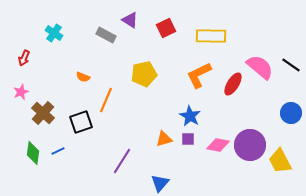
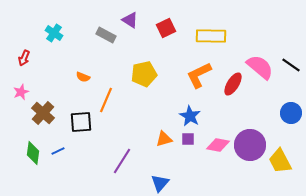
black square: rotated 15 degrees clockwise
